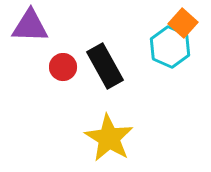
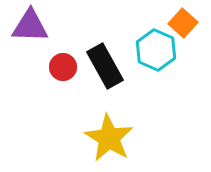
cyan hexagon: moved 14 px left, 3 px down
